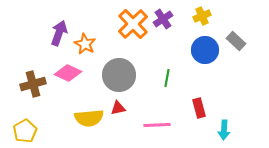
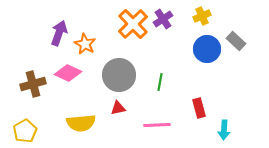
blue circle: moved 2 px right, 1 px up
green line: moved 7 px left, 4 px down
yellow semicircle: moved 8 px left, 5 px down
